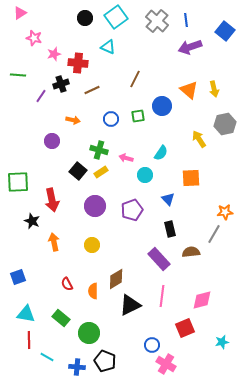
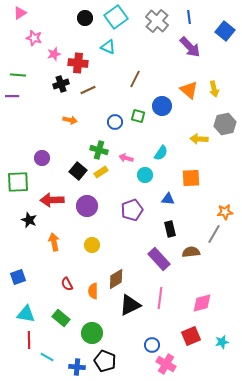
blue line at (186, 20): moved 3 px right, 3 px up
purple arrow at (190, 47): rotated 115 degrees counterclockwise
brown line at (92, 90): moved 4 px left
purple line at (41, 96): moved 29 px left; rotated 56 degrees clockwise
green square at (138, 116): rotated 24 degrees clockwise
blue circle at (111, 119): moved 4 px right, 3 px down
orange arrow at (73, 120): moved 3 px left
yellow arrow at (199, 139): rotated 54 degrees counterclockwise
purple circle at (52, 141): moved 10 px left, 17 px down
blue triangle at (168, 199): rotated 40 degrees counterclockwise
red arrow at (52, 200): rotated 100 degrees clockwise
purple circle at (95, 206): moved 8 px left
black star at (32, 221): moved 3 px left, 1 px up
pink line at (162, 296): moved 2 px left, 2 px down
pink diamond at (202, 300): moved 3 px down
red square at (185, 328): moved 6 px right, 8 px down
green circle at (89, 333): moved 3 px right
